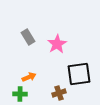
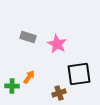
gray rectangle: rotated 42 degrees counterclockwise
pink star: rotated 12 degrees counterclockwise
orange arrow: rotated 32 degrees counterclockwise
green cross: moved 8 px left, 8 px up
